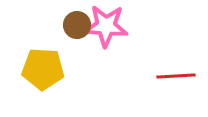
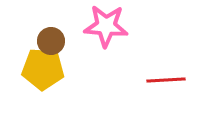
brown circle: moved 26 px left, 16 px down
red line: moved 10 px left, 4 px down
